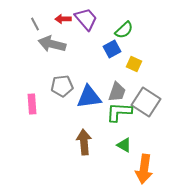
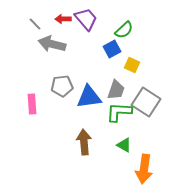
gray line: rotated 16 degrees counterclockwise
yellow square: moved 2 px left, 1 px down
gray trapezoid: moved 1 px left, 2 px up
